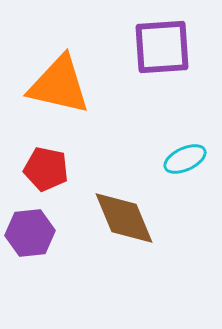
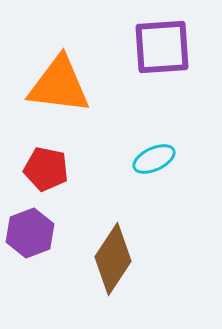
orange triangle: rotated 6 degrees counterclockwise
cyan ellipse: moved 31 px left
brown diamond: moved 11 px left, 41 px down; rotated 56 degrees clockwise
purple hexagon: rotated 15 degrees counterclockwise
